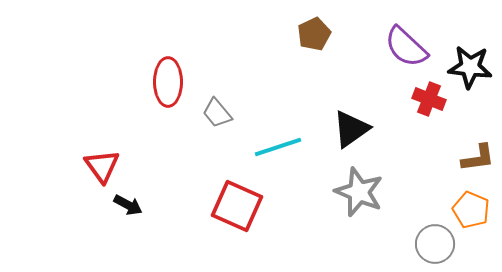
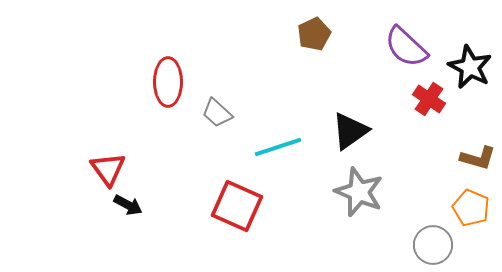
black star: rotated 21 degrees clockwise
red cross: rotated 12 degrees clockwise
gray trapezoid: rotated 8 degrees counterclockwise
black triangle: moved 1 px left, 2 px down
brown L-shape: rotated 24 degrees clockwise
red triangle: moved 6 px right, 3 px down
orange pentagon: moved 2 px up
gray circle: moved 2 px left, 1 px down
